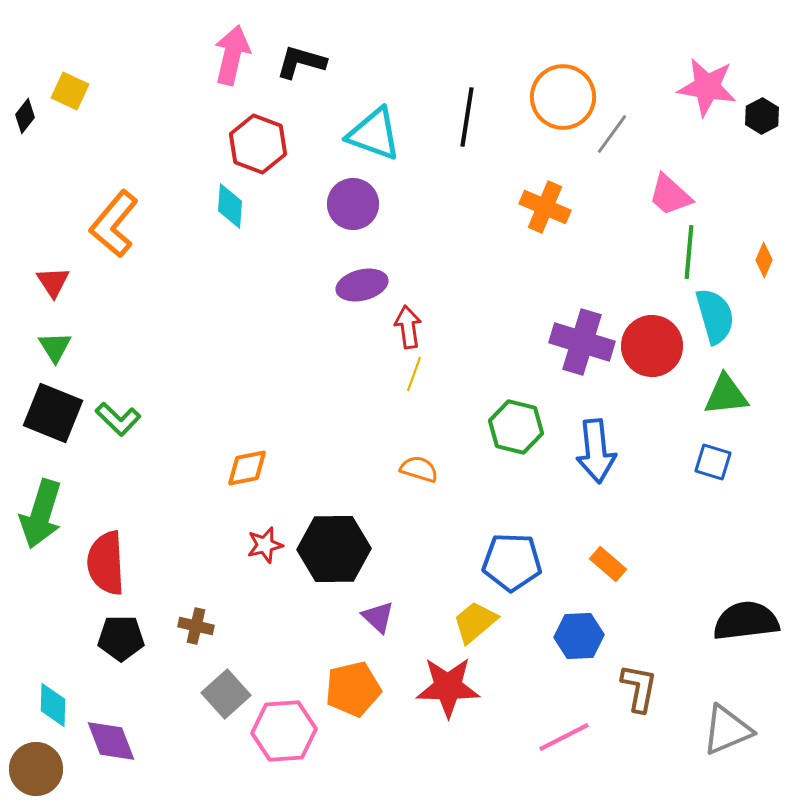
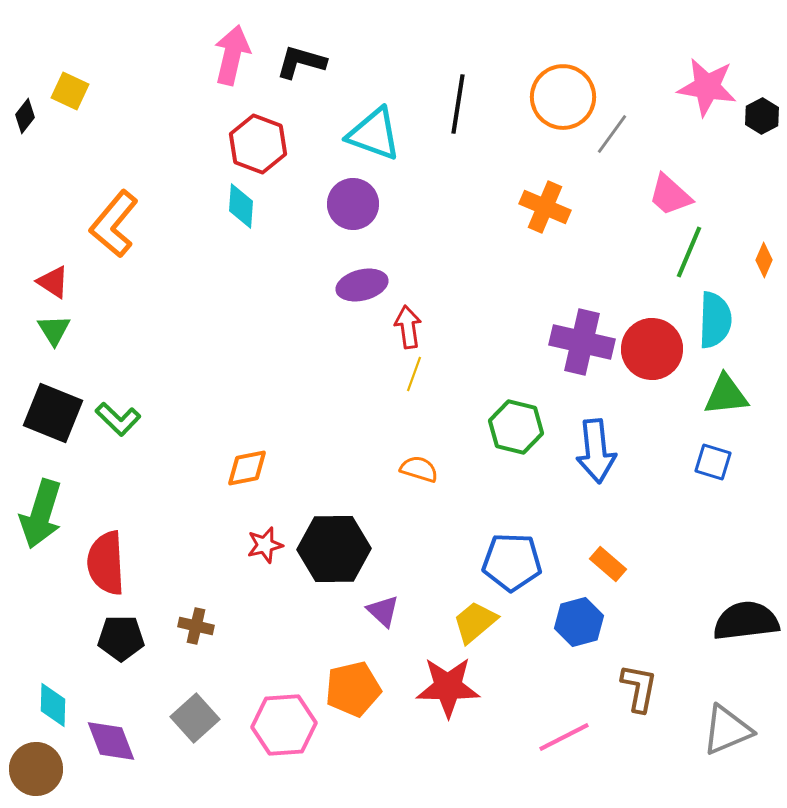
black line at (467, 117): moved 9 px left, 13 px up
cyan diamond at (230, 206): moved 11 px right
green line at (689, 252): rotated 18 degrees clockwise
red triangle at (53, 282): rotated 24 degrees counterclockwise
cyan semicircle at (715, 316): moved 4 px down; rotated 18 degrees clockwise
purple cross at (582, 342): rotated 4 degrees counterclockwise
red circle at (652, 346): moved 3 px down
green triangle at (55, 347): moved 1 px left, 17 px up
purple triangle at (378, 617): moved 5 px right, 6 px up
blue hexagon at (579, 636): moved 14 px up; rotated 12 degrees counterclockwise
gray square at (226, 694): moved 31 px left, 24 px down
pink hexagon at (284, 731): moved 6 px up
